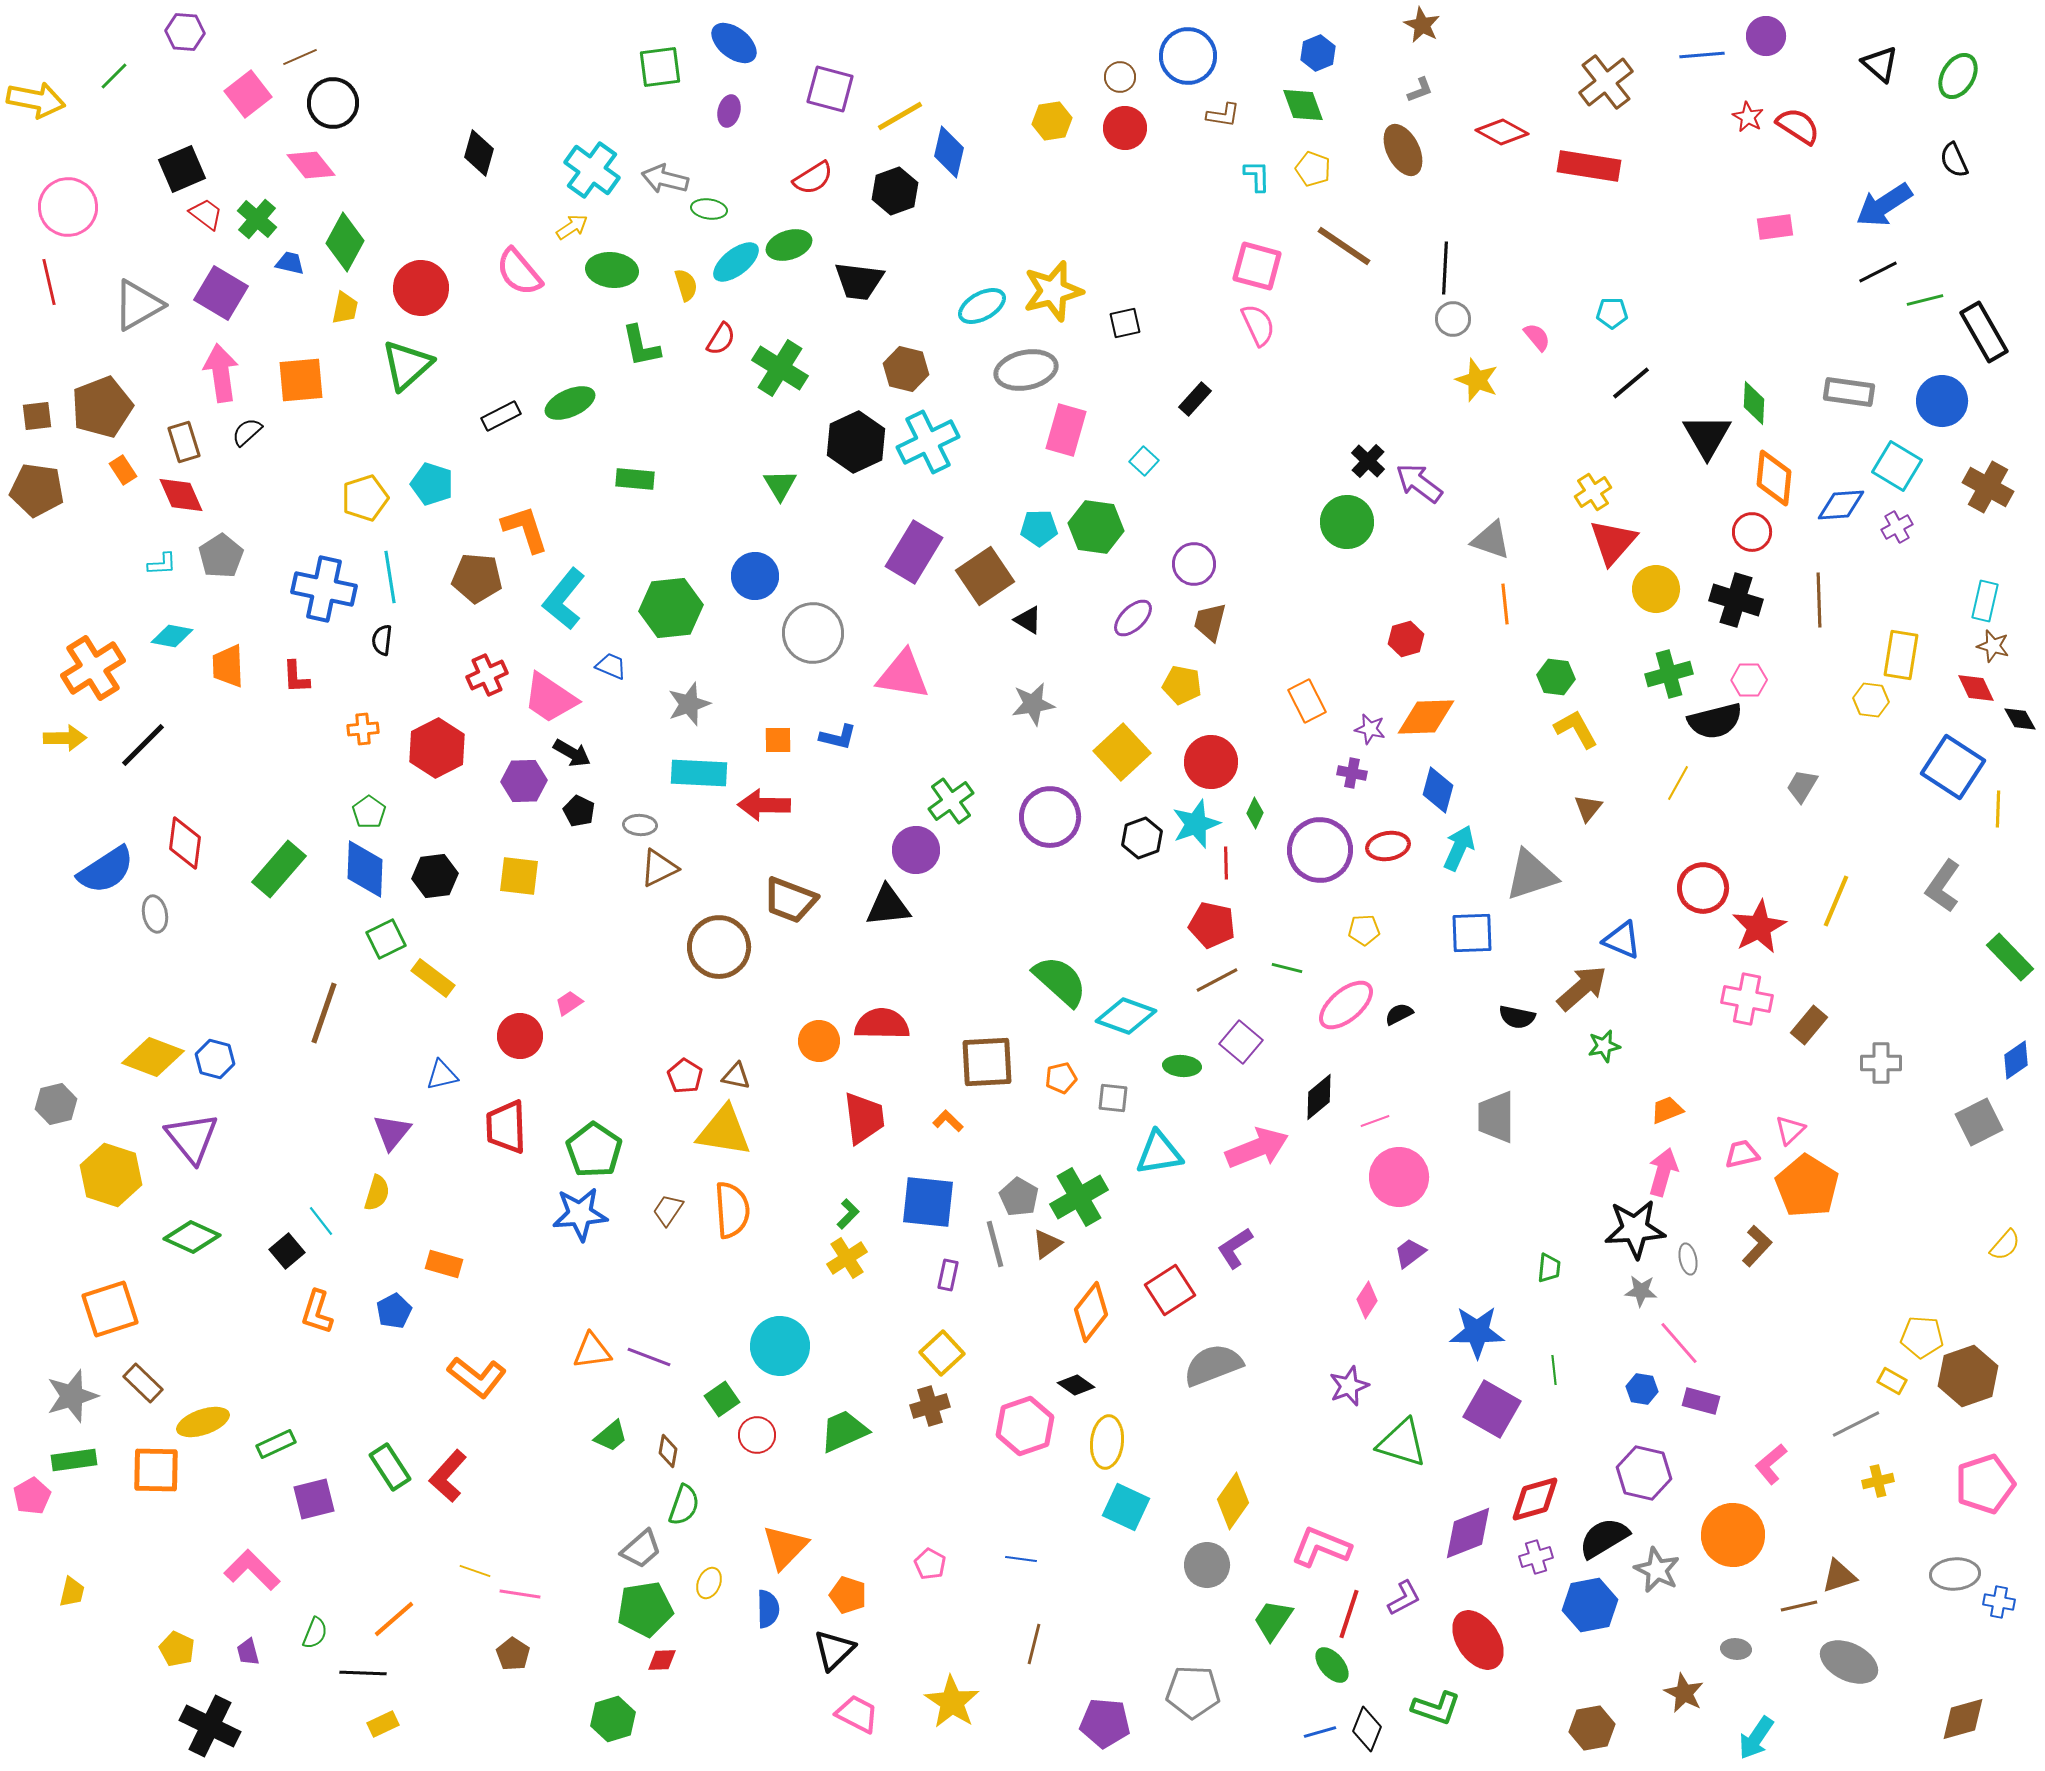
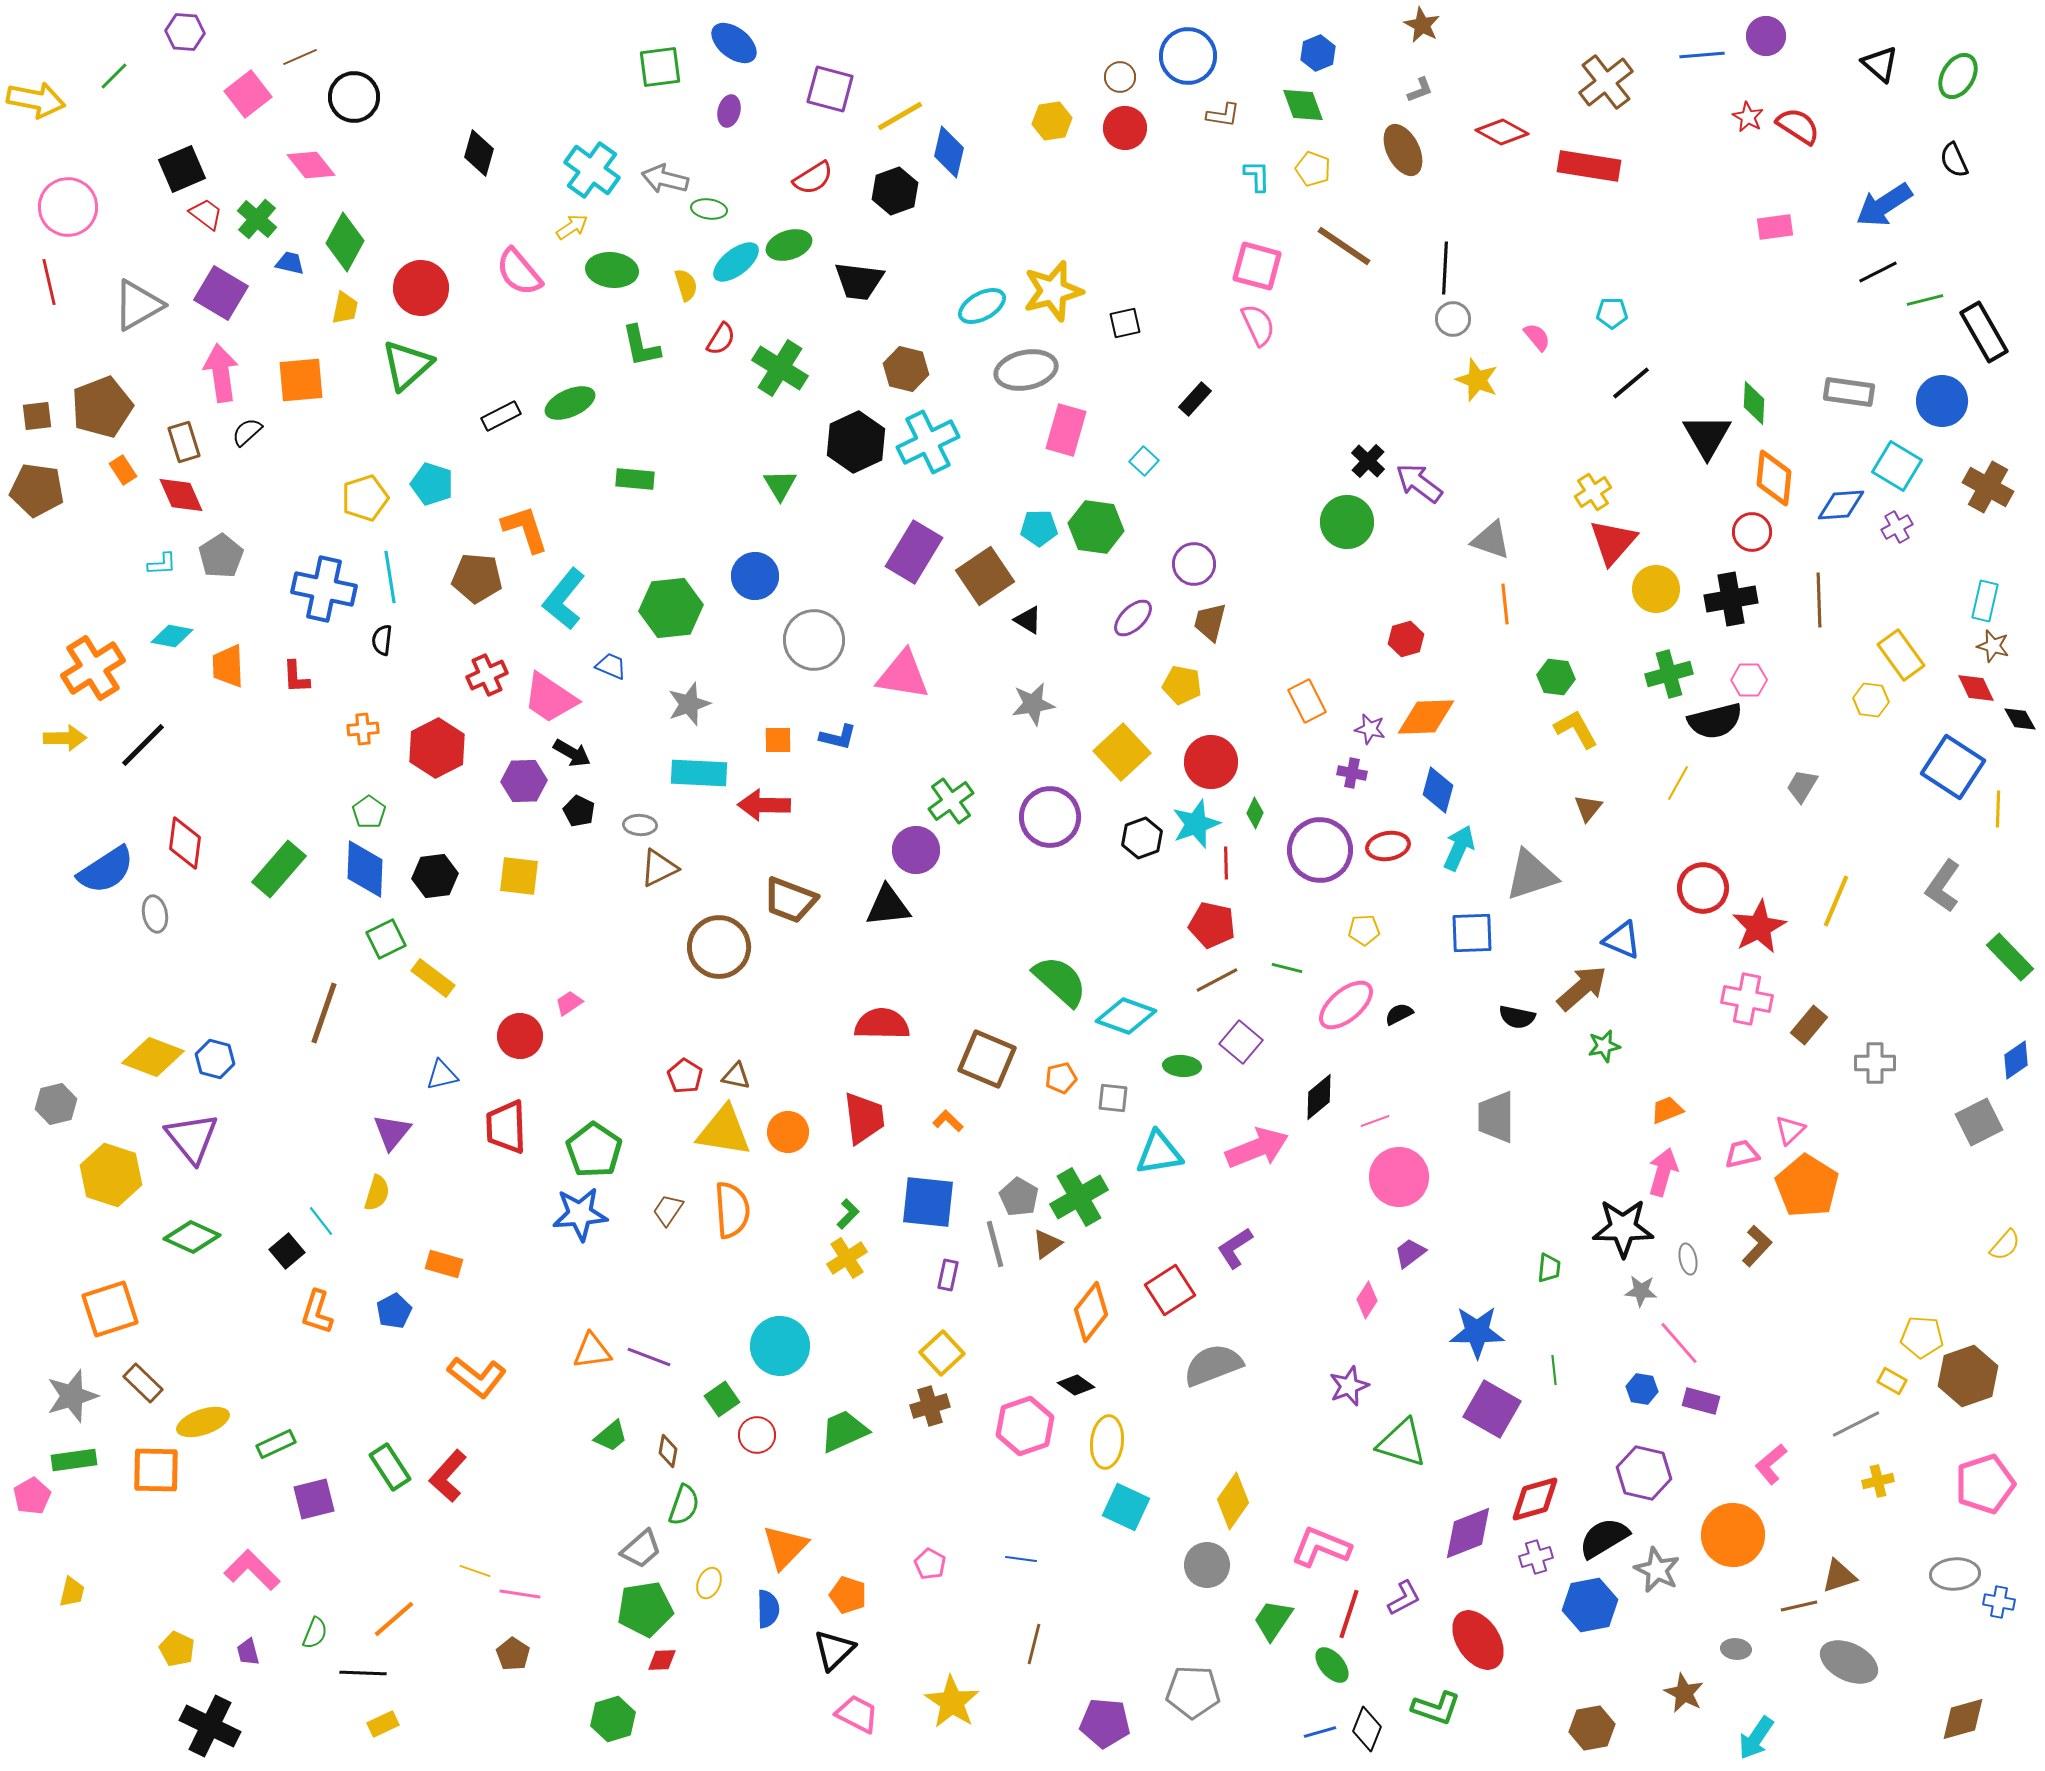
black circle at (333, 103): moved 21 px right, 6 px up
black cross at (1736, 600): moved 5 px left, 1 px up; rotated 27 degrees counterclockwise
gray circle at (813, 633): moved 1 px right, 7 px down
yellow rectangle at (1901, 655): rotated 45 degrees counterclockwise
orange circle at (819, 1041): moved 31 px left, 91 px down
brown square at (987, 1062): moved 3 px up; rotated 26 degrees clockwise
gray cross at (1881, 1063): moved 6 px left
black star at (1635, 1229): moved 12 px left, 1 px up; rotated 4 degrees clockwise
